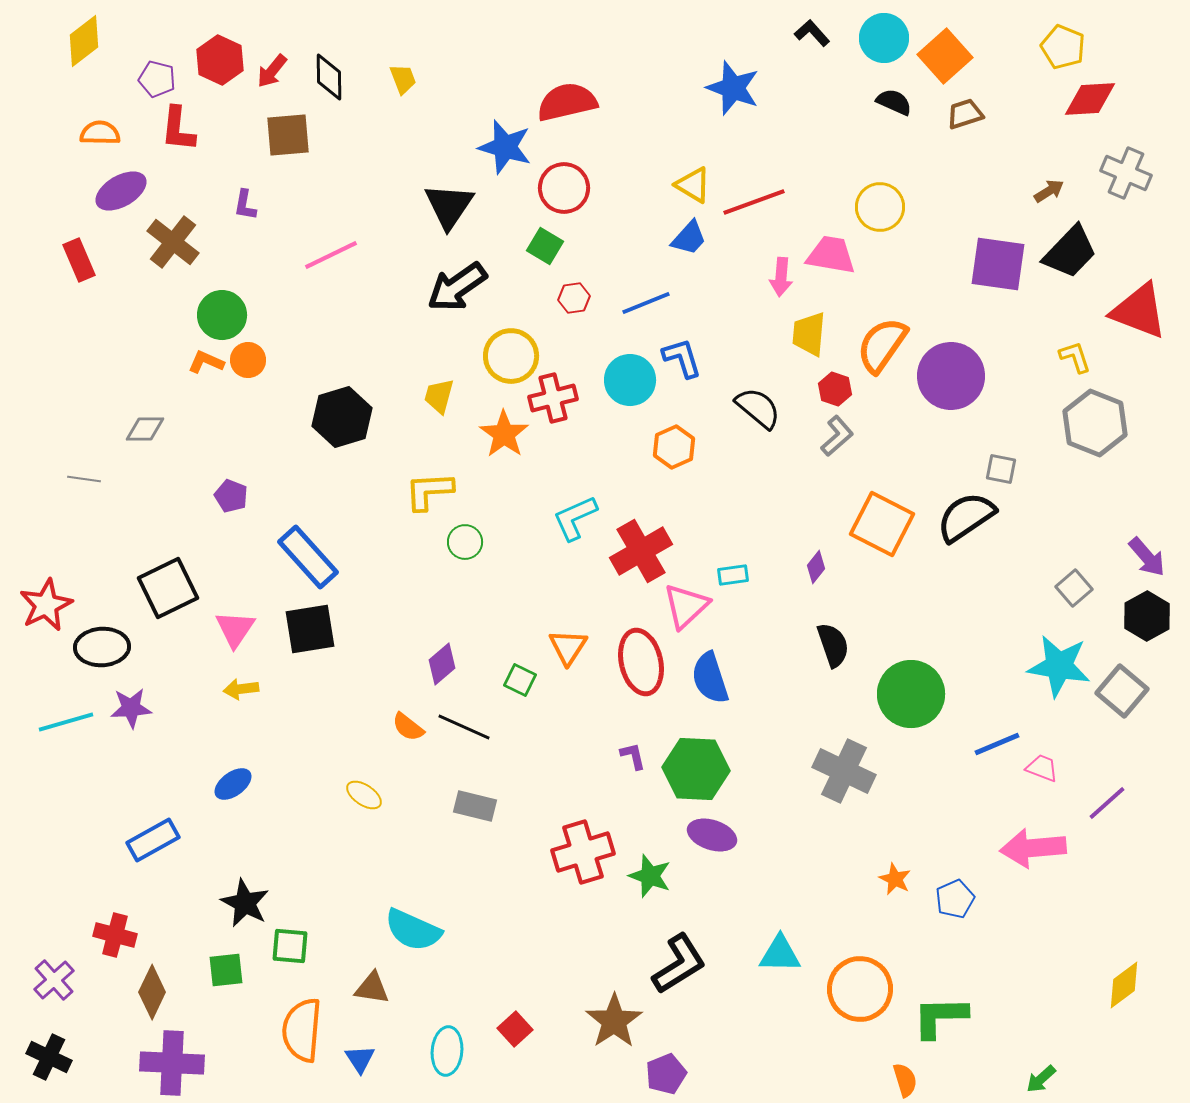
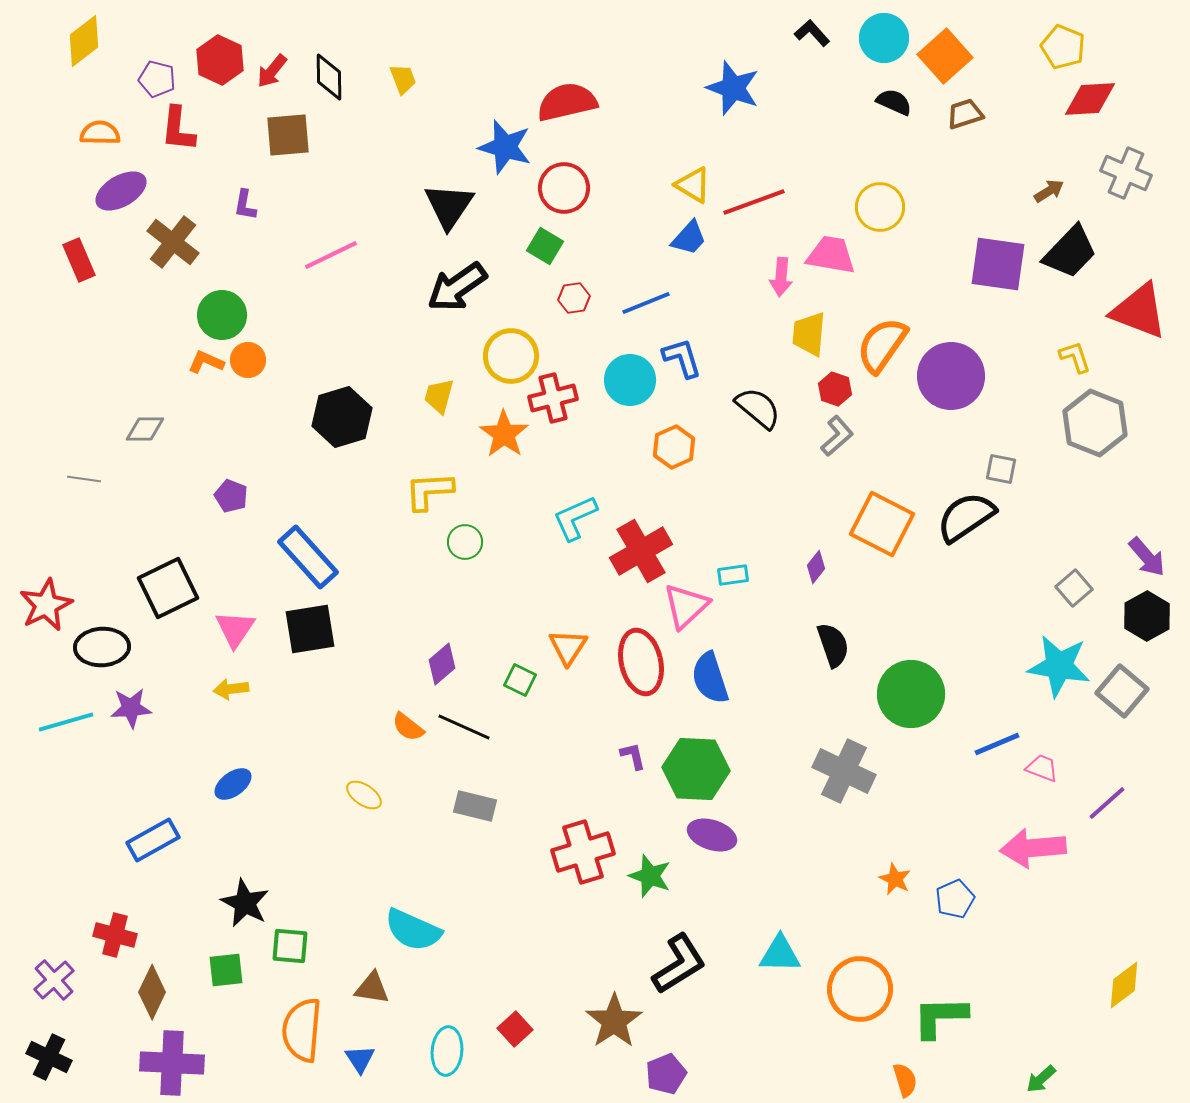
yellow arrow at (241, 689): moved 10 px left
